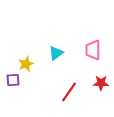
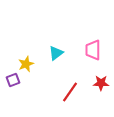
purple square: rotated 16 degrees counterclockwise
red line: moved 1 px right
